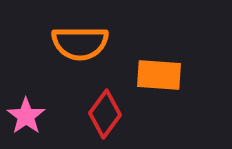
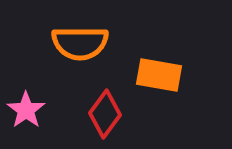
orange rectangle: rotated 6 degrees clockwise
pink star: moved 6 px up
